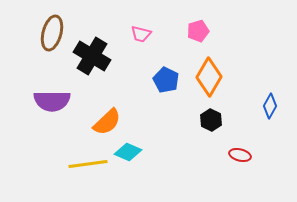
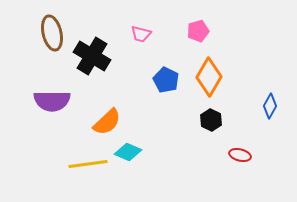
brown ellipse: rotated 28 degrees counterclockwise
